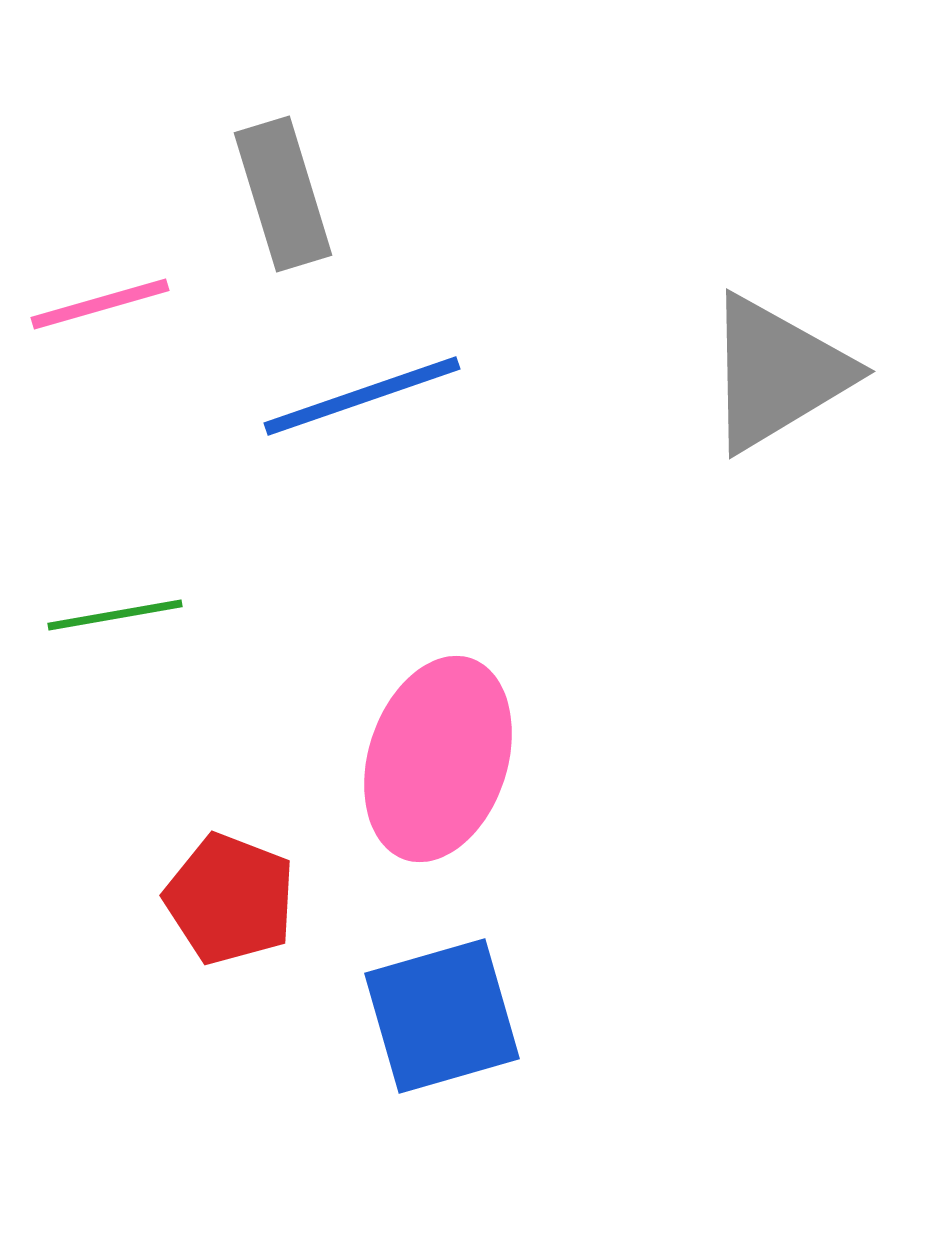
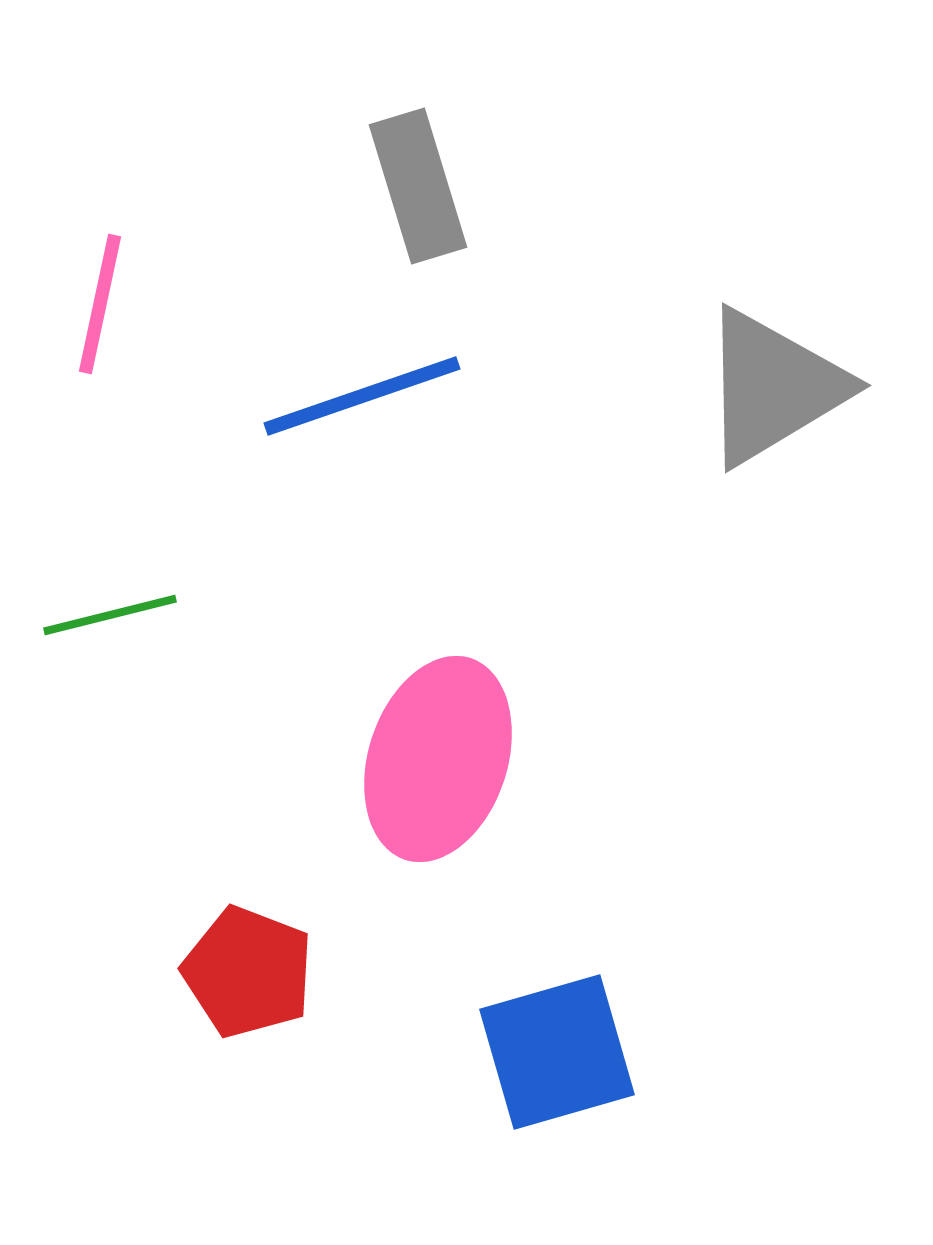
gray rectangle: moved 135 px right, 8 px up
pink line: rotated 62 degrees counterclockwise
gray triangle: moved 4 px left, 14 px down
green line: moved 5 px left; rotated 4 degrees counterclockwise
red pentagon: moved 18 px right, 73 px down
blue square: moved 115 px right, 36 px down
